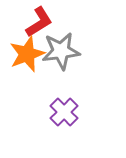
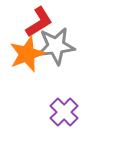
gray star: moved 5 px left, 5 px up
